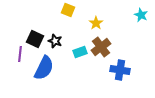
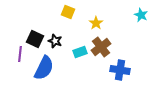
yellow square: moved 2 px down
